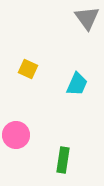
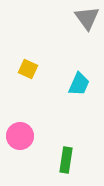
cyan trapezoid: moved 2 px right
pink circle: moved 4 px right, 1 px down
green rectangle: moved 3 px right
